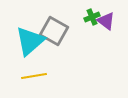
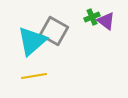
cyan triangle: moved 2 px right
